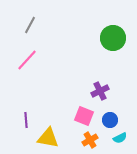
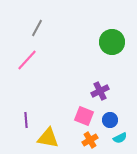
gray line: moved 7 px right, 3 px down
green circle: moved 1 px left, 4 px down
